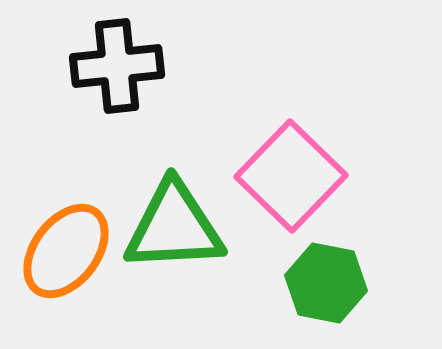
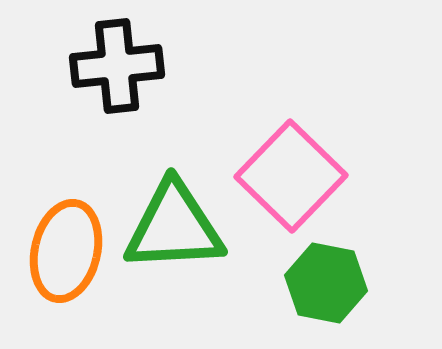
orange ellipse: rotated 24 degrees counterclockwise
